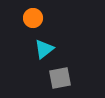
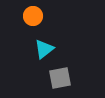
orange circle: moved 2 px up
